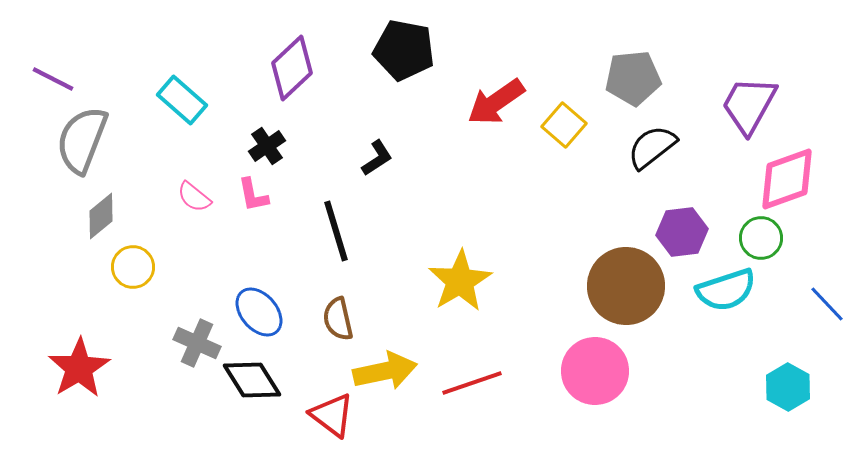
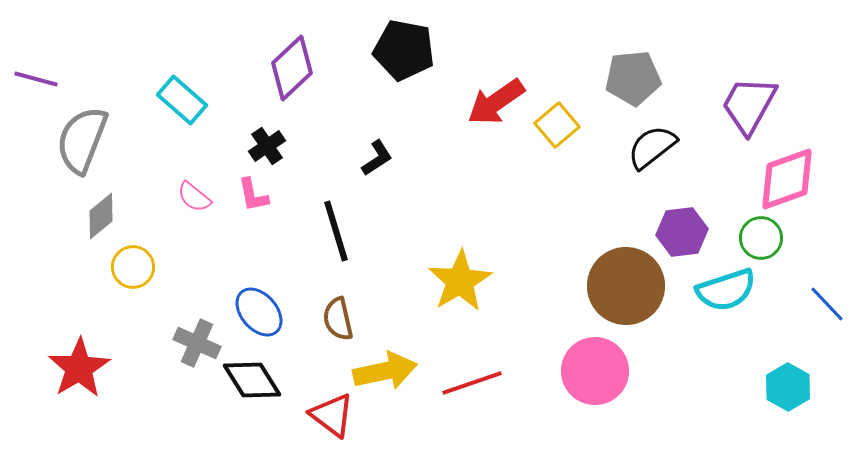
purple line: moved 17 px left; rotated 12 degrees counterclockwise
yellow square: moved 7 px left; rotated 9 degrees clockwise
